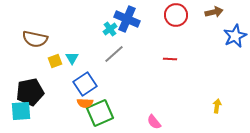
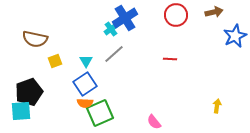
blue cross: moved 2 px left, 1 px up; rotated 35 degrees clockwise
cyan cross: moved 1 px right
cyan triangle: moved 14 px right, 3 px down
black pentagon: moved 1 px left; rotated 8 degrees counterclockwise
